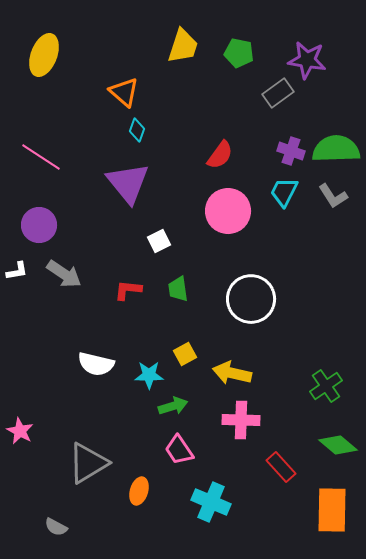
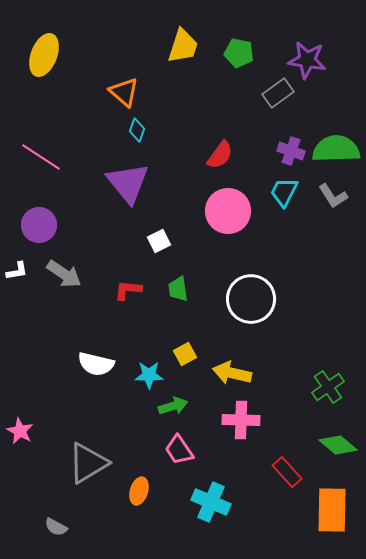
green cross: moved 2 px right, 1 px down
red rectangle: moved 6 px right, 5 px down
